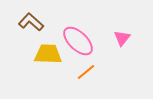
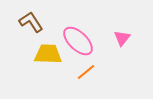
brown L-shape: rotated 15 degrees clockwise
